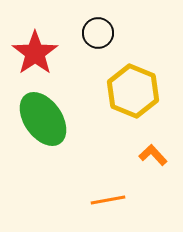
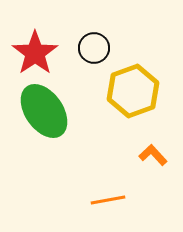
black circle: moved 4 px left, 15 px down
yellow hexagon: rotated 18 degrees clockwise
green ellipse: moved 1 px right, 8 px up
